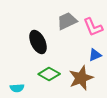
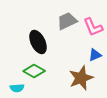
green diamond: moved 15 px left, 3 px up
